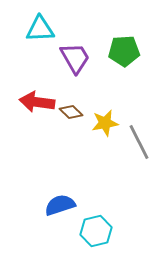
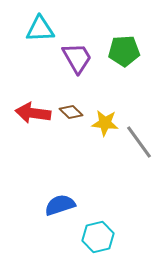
purple trapezoid: moved 2 px right
red arrow: moved 4 px left, 11 px down
yellow star: rotated 16 degrees clockwise
gray line: rotated 9 degrees counterclockwise
cyan hexagon: moved 2 px right, 6 px down
